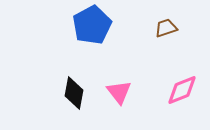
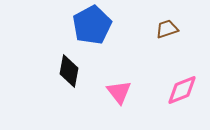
brown trapezoid: moved 1 px right, 1 px down
black diamond: moved 5 px left, 22 px up
